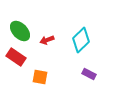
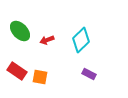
red rectangle: moved 1 px right, 14 px down
